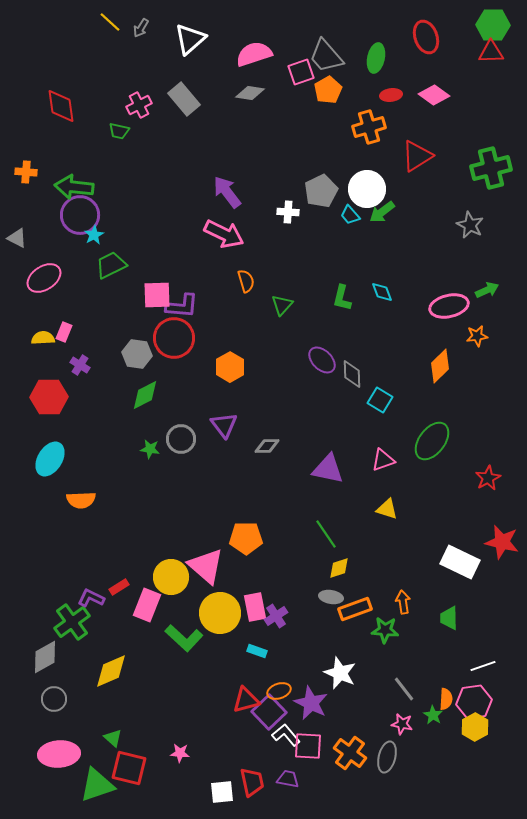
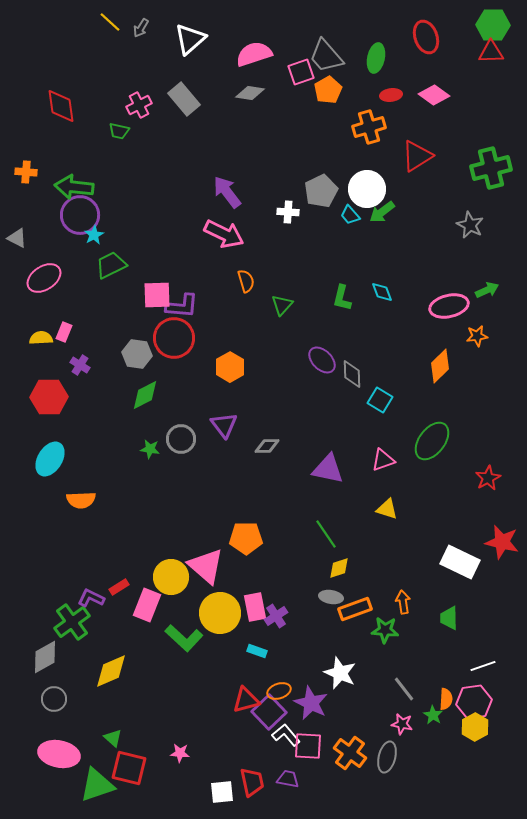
yellow semicircle at (43, 338): moved 2 px left
pink ellipse at (59, 754): rotated 15 degrees clockwise
